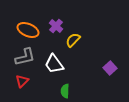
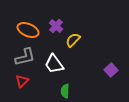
purple square: moved 1 px right, 2 px down
